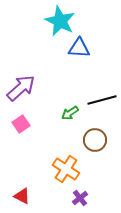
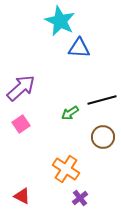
brown circle: moved 8 px right, 3 px up
